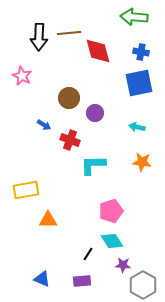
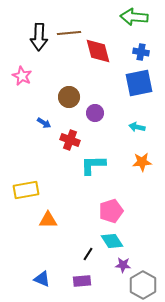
brown circle: moved 1 px up
blue arrow: moved 2 px up
orange star: rotated 12 degrees counterclockwise
